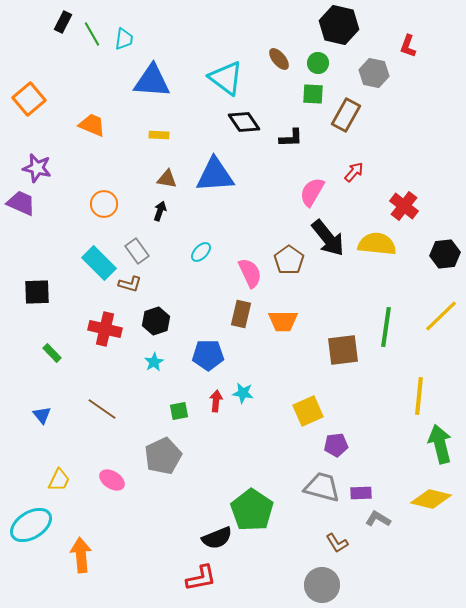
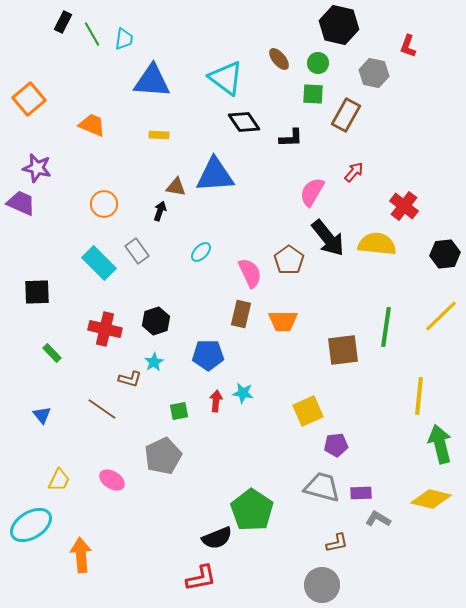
brown triangle at (167, 179): moved 9 px right, 8 px down
brown L-shape at (130, 284): moved 95 px down
brown L-shape at (337, 543): rotated 70 degrees counterclockwise
